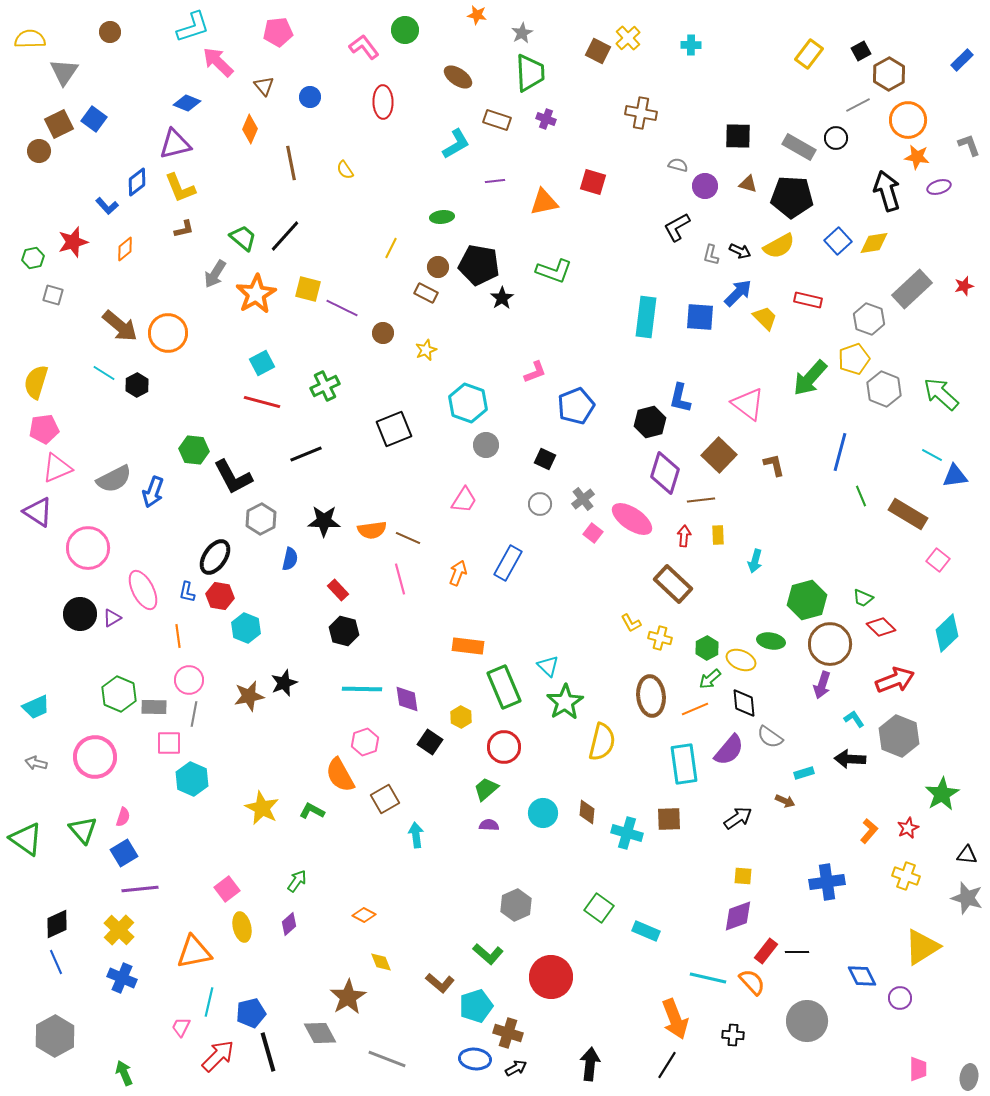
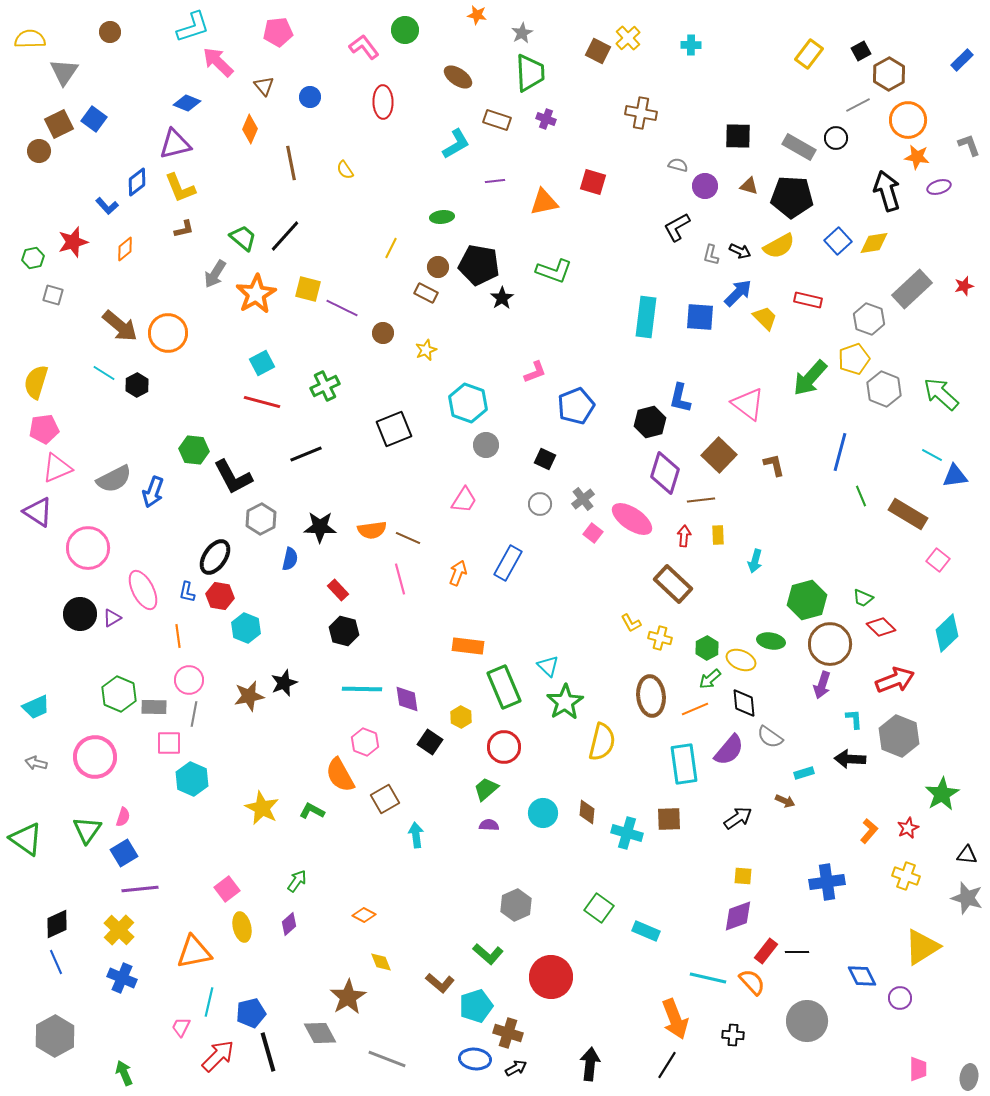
brown triangle at (748, 184): moved 1 px right, 2 px down
black star at (324, 521): moved 4 px left, 6 px down
cyan L-shape at (854, 719): rotated 30 degrees clockwise
pink hexagon at (365, 742): rotated 20 degrees counterclockwise
green triangle at (83, 830): moved 4 px right; rotated 16 degrees clockwise
